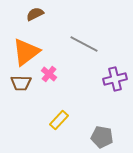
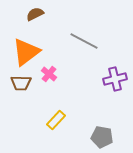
gray line: moved 3 px up
yellow rectangle: moved 3 px left
